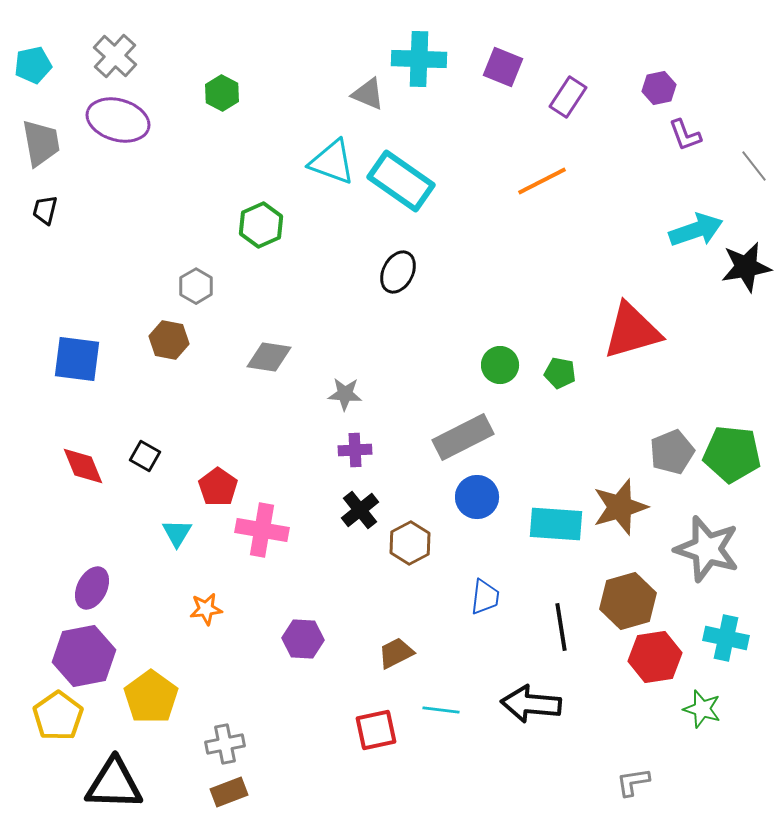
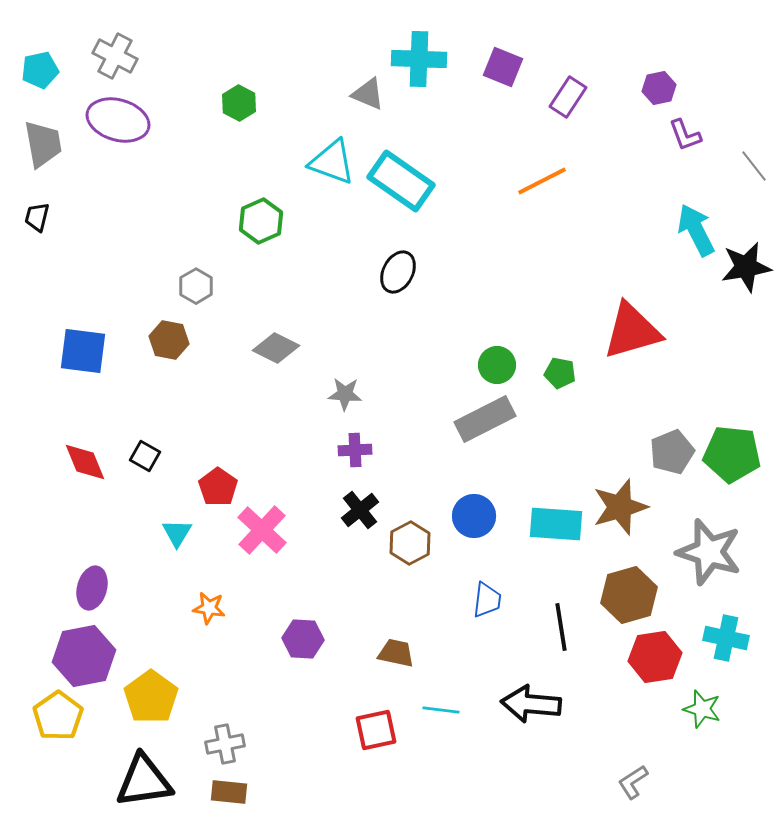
gray cross at (115, 56): rotated 15 degrees counterclockwise
cyan pentagon at (33, 65): moved 7 px right, 5 px down
green hexagon at (222, 93): moved 17 px right, 10 px down
gray trapezoid at (41, 143): moved 2 px right, 1 px down
black trapezoid at (45, 210): moved 8 px left, 7 px down
green hexagon at (261, 225): moved 4 px up
cyan arrow at (696, 230): rotated 98 degrees counterclockwise
gray diamond at (269, 357): moved 7 px right, 9 px up; rotated 18 degrees clockwise
blue square at (77, 359): moved 6 px right, 8 px up
green circle at (500, 365): moved 3 px left
gray rectangle at (463, 437): moved 22 px right, 18 px up
red diamond at (83, 466): moved 2 px right, 4 px up
blue circle at (477, 497): moved 3 px left, 19 px down
pink cross at (262, 530): rotated 33 degrees clockwise
gray star at (707, 549): moved 2 px right, 3 px down
purple ellipse at (92, 588): rotated 12 degrees counterclockwise
blue trapezoid at (485, 597): moved 2 px right, 3 px down
brown hexagon at (628, 601): moved 1 px right, 6 px up
orange star at (206, 609): moved 3 px right, 1 px up; rotated 16 degrees clockwise
brown trapezoid at (396, 653): rotated 39 degrees clockwise
gray L-shape at (633, 782): rotated 24 degrees counterclockwise
black triangle at (114, 784): moved 30 px right, 3 px up; rotated 10 degrees counterclockwise
brown rectangle at (229, 792): rotated 27 degrees clockwise
